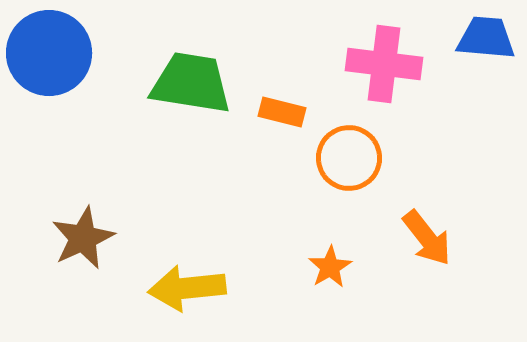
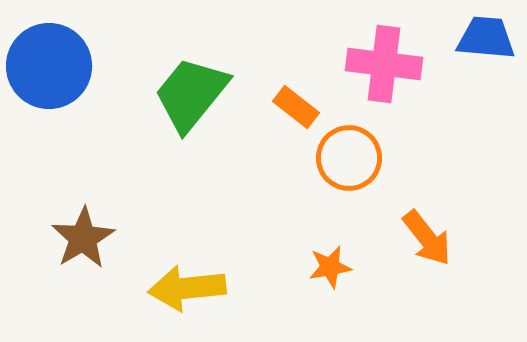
blue circle: moved 13 px down
green trapezoid: moved 11 px down; rotated 60 degrees counterclockwise
orange rectangle: moved 14 px right, 5 px up; rotated 24 degrees clockwise
brown star: rotated 6 degrees counterclockwise
orange star: rotated 21 degrees clockwise
